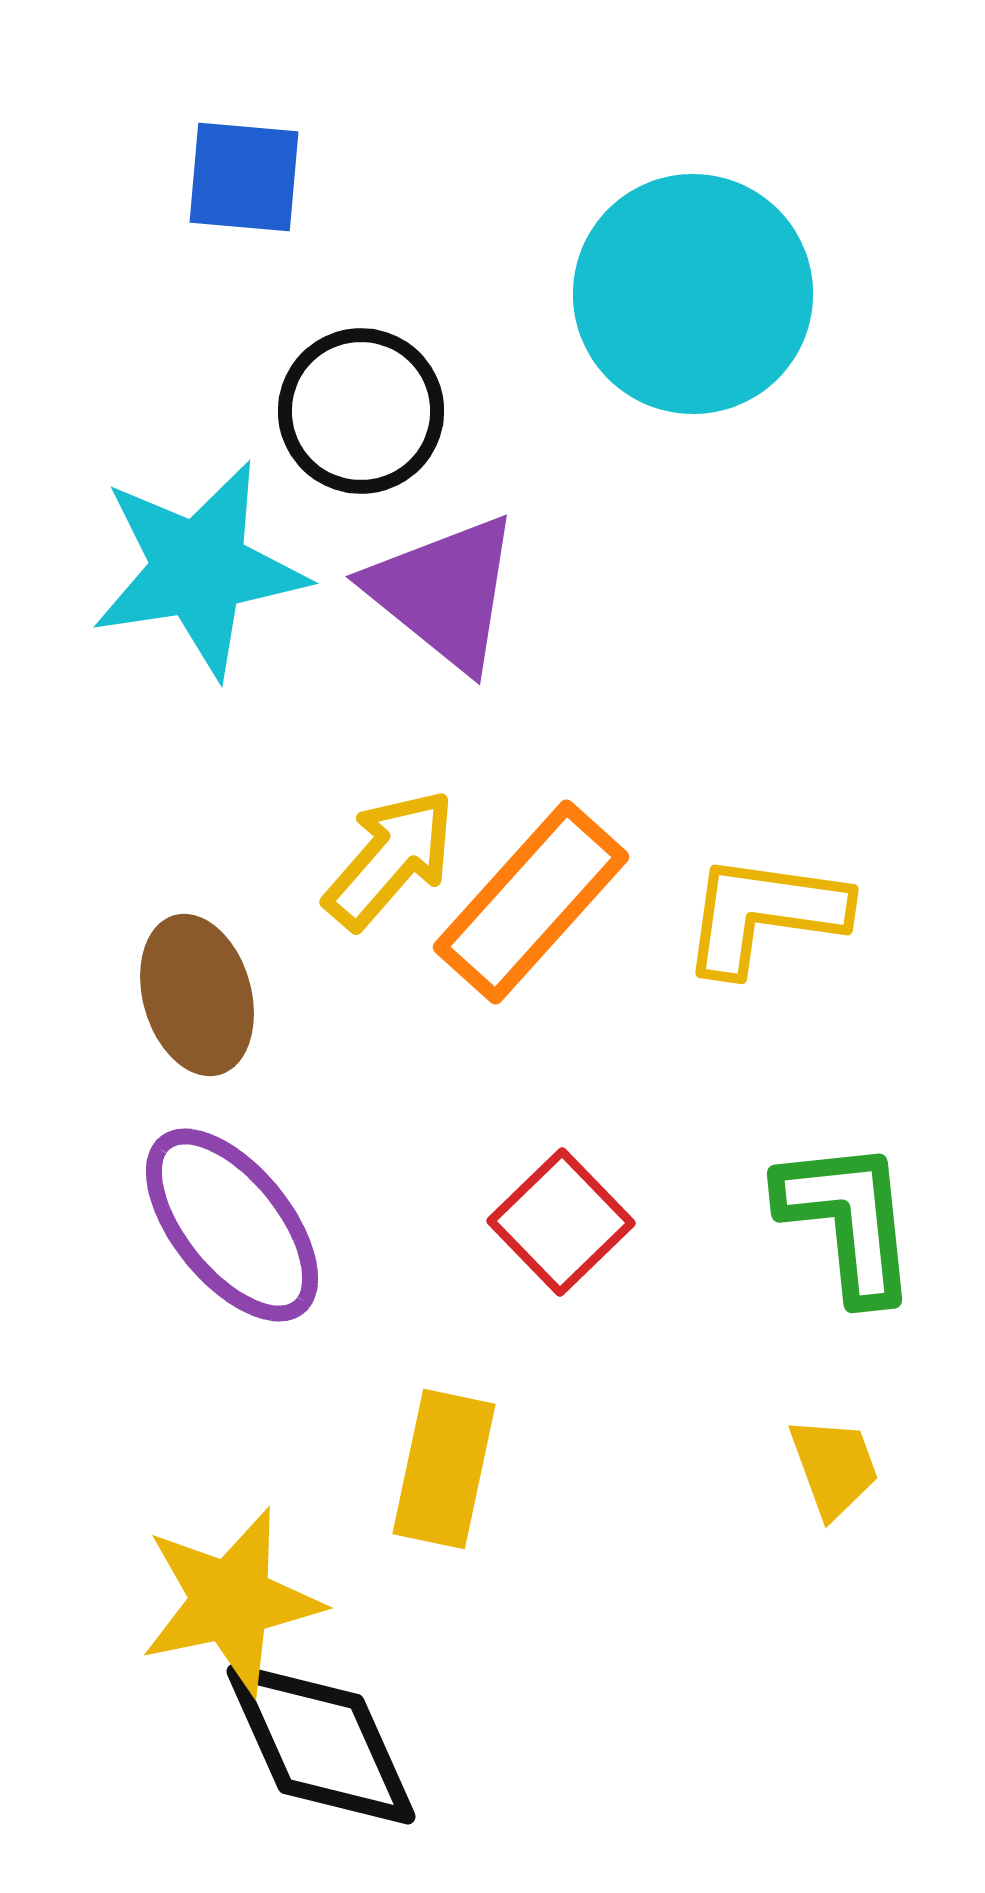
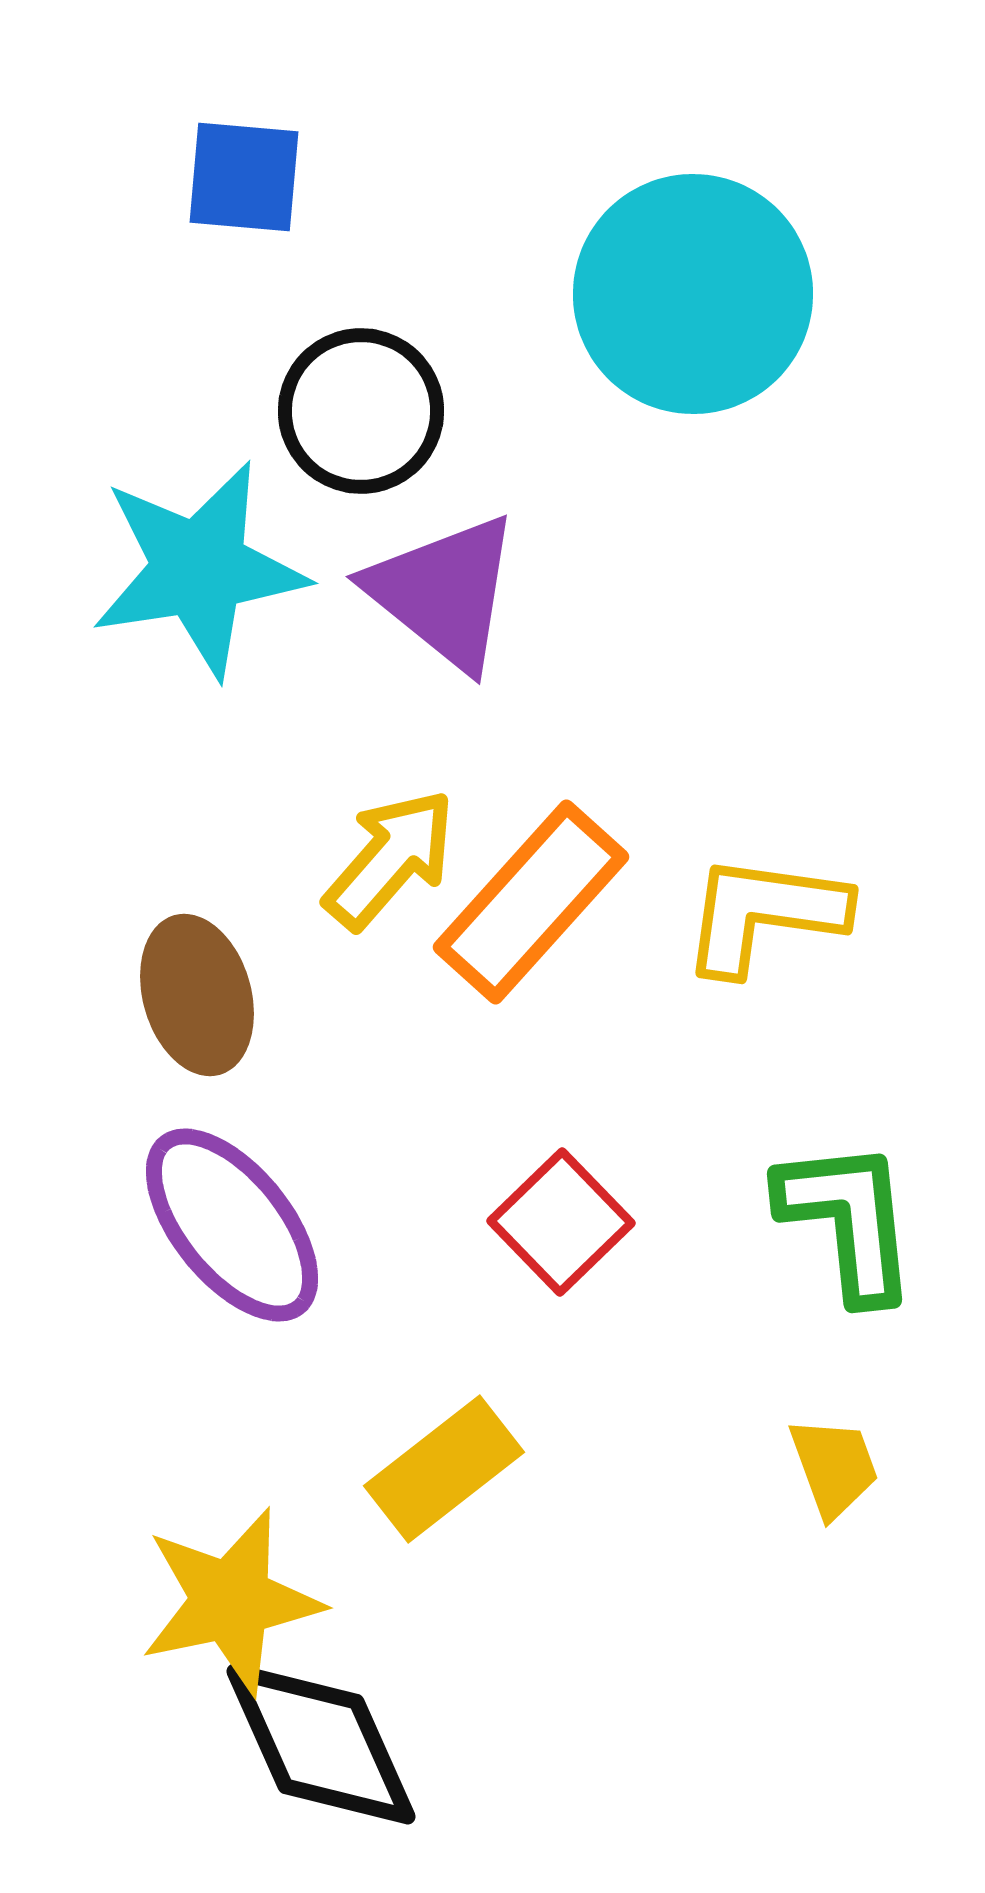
yellow rectangle: rotated 40 degrees clockwise
